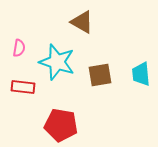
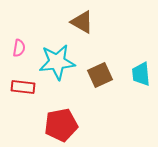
cyan star: rotated 24 degrees counterclockwise
brown square: rotated 15 degrees counterclockwise
red pentagon: rotated 20 degrees counterclockwise
